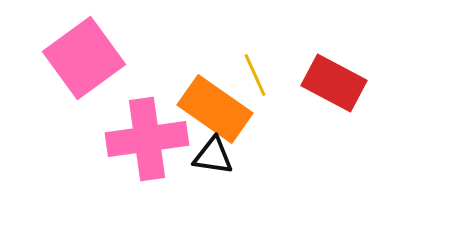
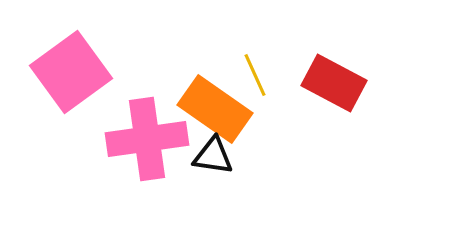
pink square: moved 13 px left, 14 px down
